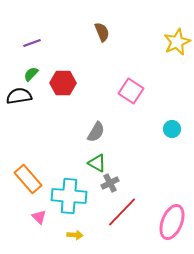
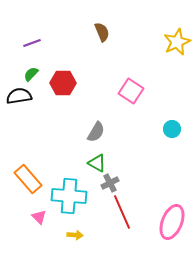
red line: rotated 68 degrees counterclockwise
